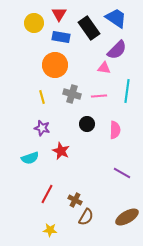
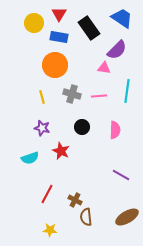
blue trapezoid: moved 6 px right
blue rectangle: moved 2 px left
black circle: moved 5 px left, 3 px down
purple line: moved 1 px left, 2 px down
brown semicircle: rotated 144 degrees clockwise
